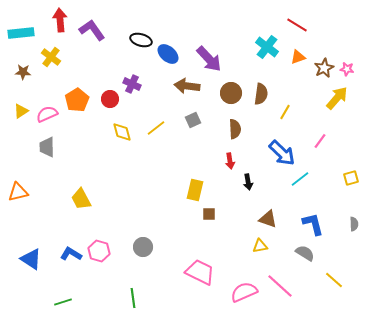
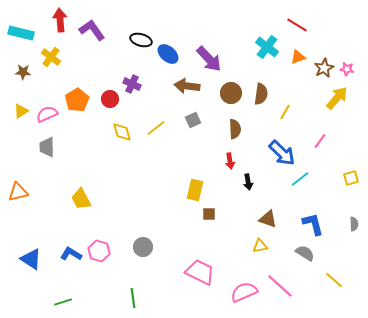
cyan rectangle at (21, 33): rotated 20 degrees clockwise
